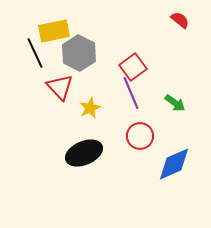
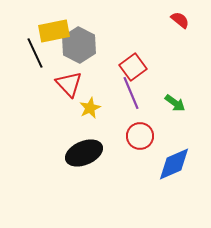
gray hexagon: moved 8 px up
red triangle: moved 9 px right, 3 px up
